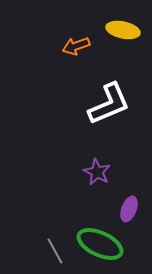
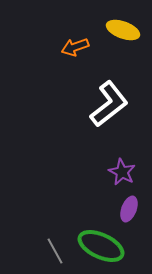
yellow ellipse: rotated 8 degrees clockwise
orange arrow: moved 1 px left, 1 px down
white L-shape: rotated 15 degrees counterclockwise
purple star: moved 25 px right
green ellipse: moved 1 px right, 2 px down
